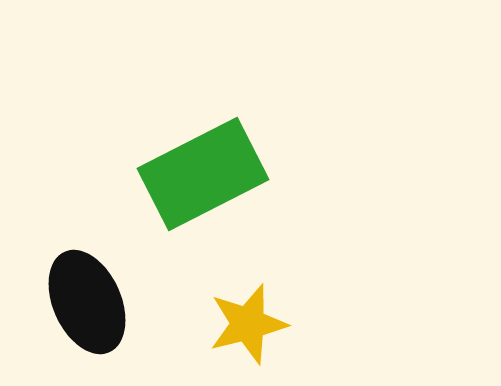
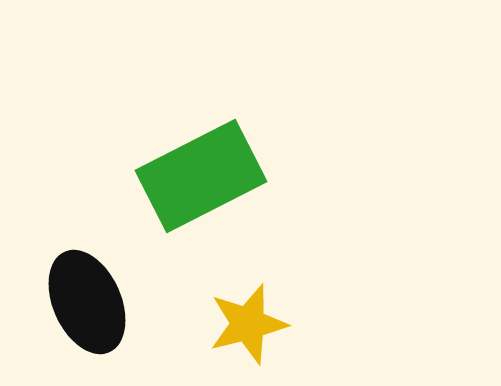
green rectangle: moved 2 px left, 2 px down
